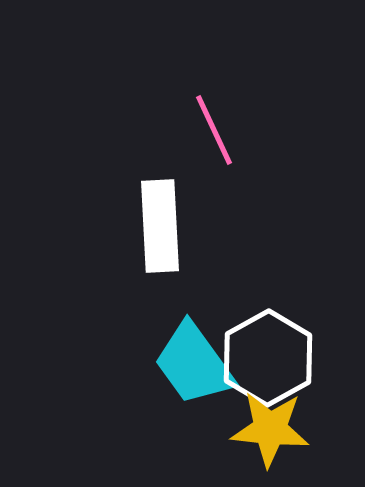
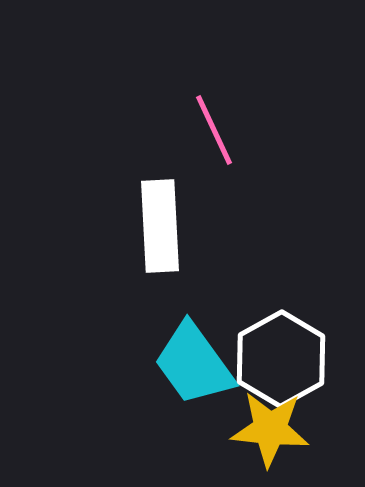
white hexagon: moved 13 px right, 1 px down
